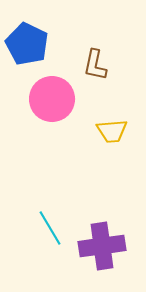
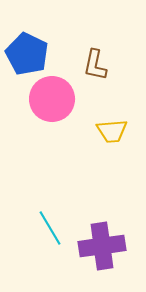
blue pentagon: moved 10 px down
